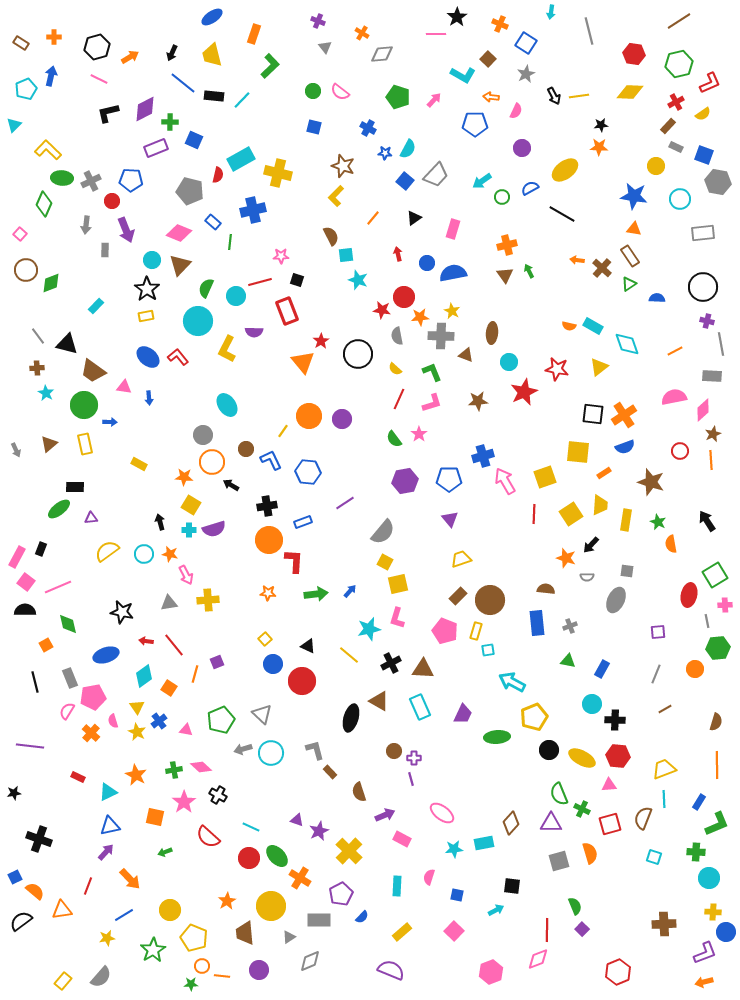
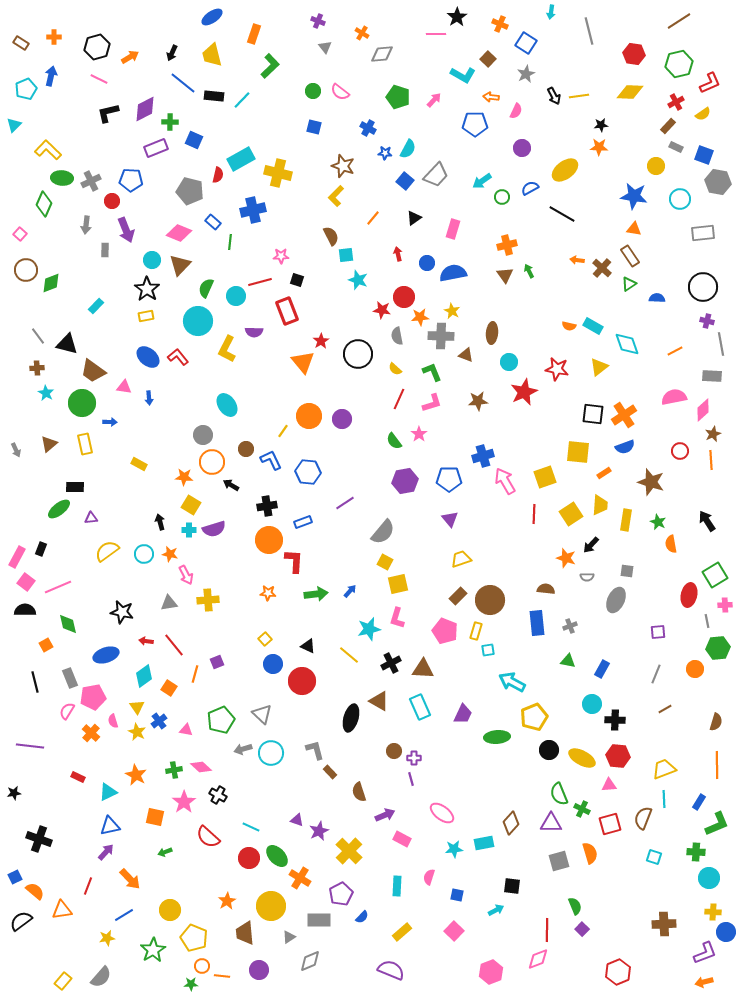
green circle at (84, 405): moved 2 px left, 2 px up
green semicircle at (394, 439): moved 2 px down
